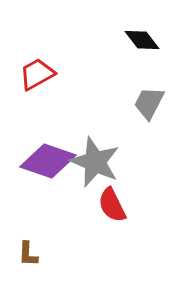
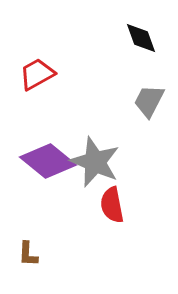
black diamond: moved 1 px left, 2 px up; rotated 18 degrees clockwise
gray trapezoid: moved 2 px up
purple diamond: rotated 20 degrees clockwise
red semicircle: rotated 15 degrees clockwise
